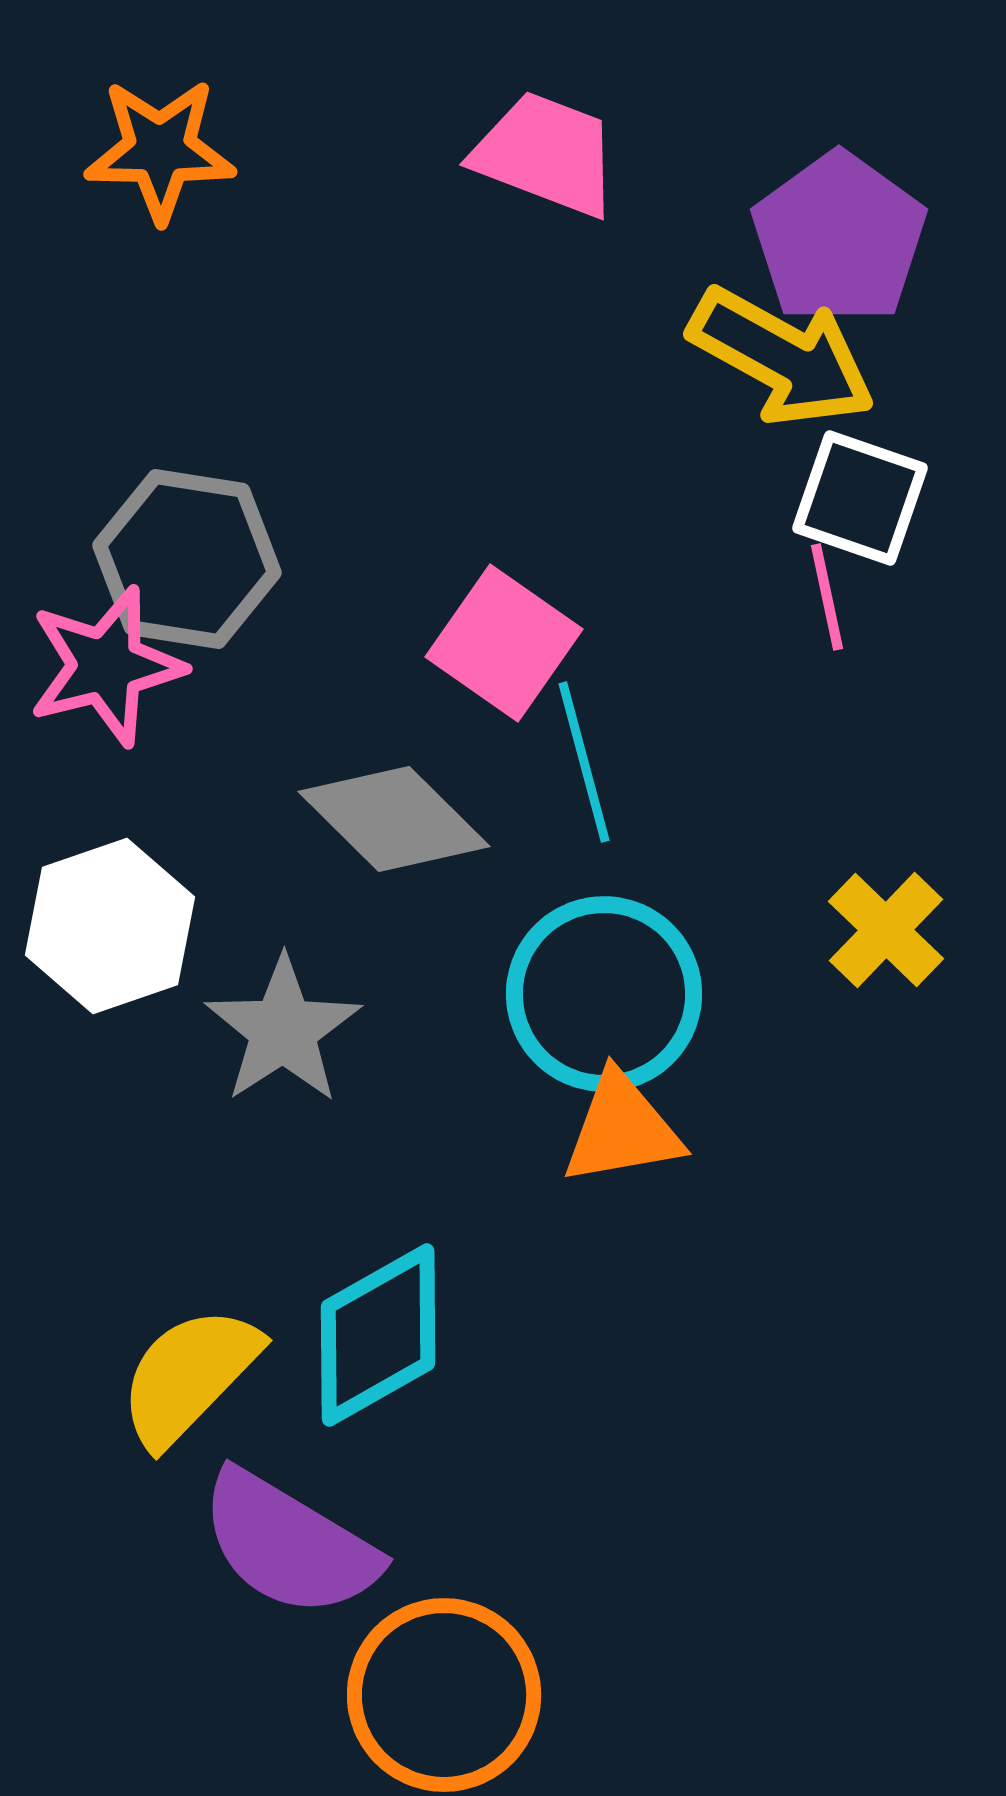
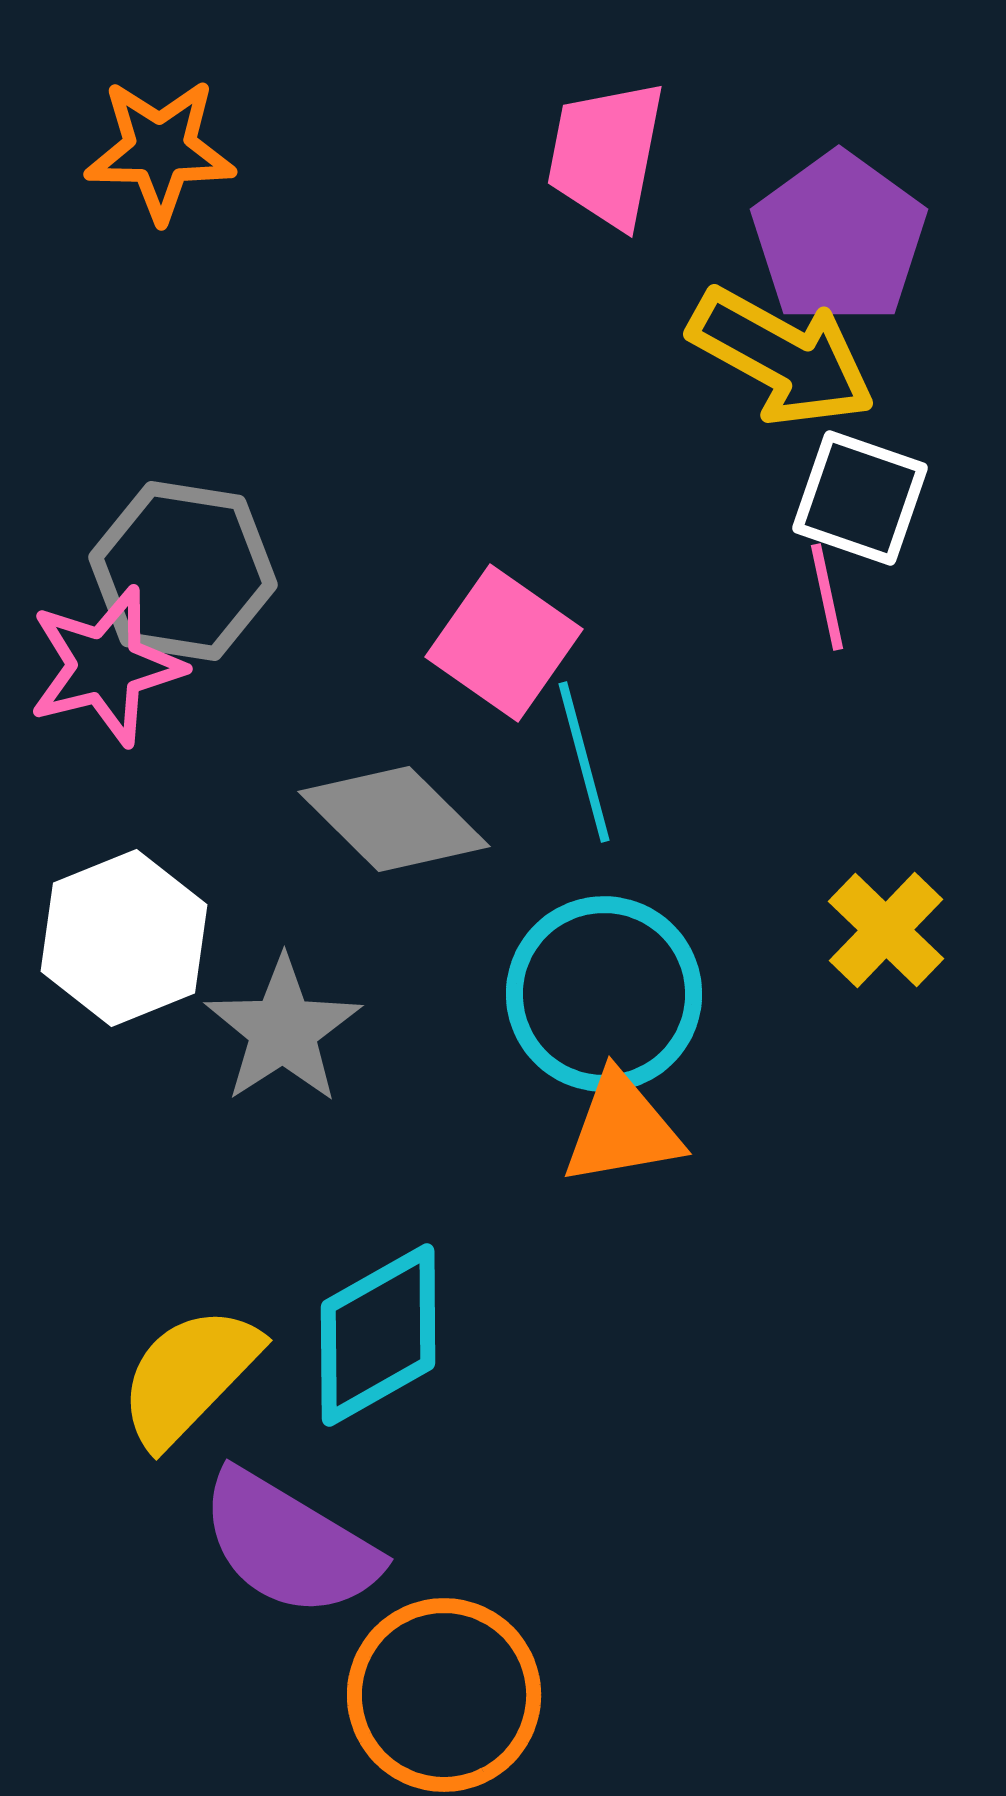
pink trapezoid: moved 60 px right; rotated 100 degrees counterclockwise
gray hexagon: moved 4 px left, 12 px down
white hexagon: moved 14 px right, 12 px down; rotated 3 degrees counterclockwise
